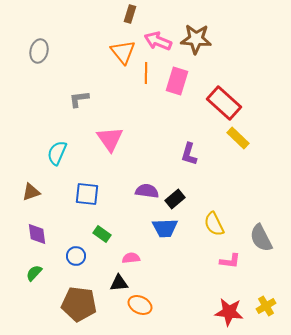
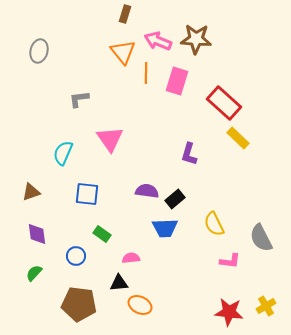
brown rectangle: moved 5 px left
cyan semicircle: moved 6 px right
